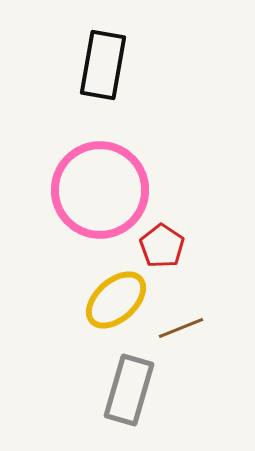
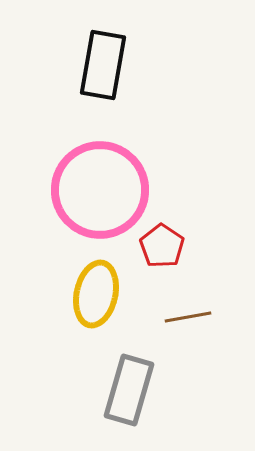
yellow ellipse: moved 20 px left, 6 px up; rotated 36 degrees counterclockwise
brown line: moved 7 px right, 11 px up; rotated 12 degrees clockwise
